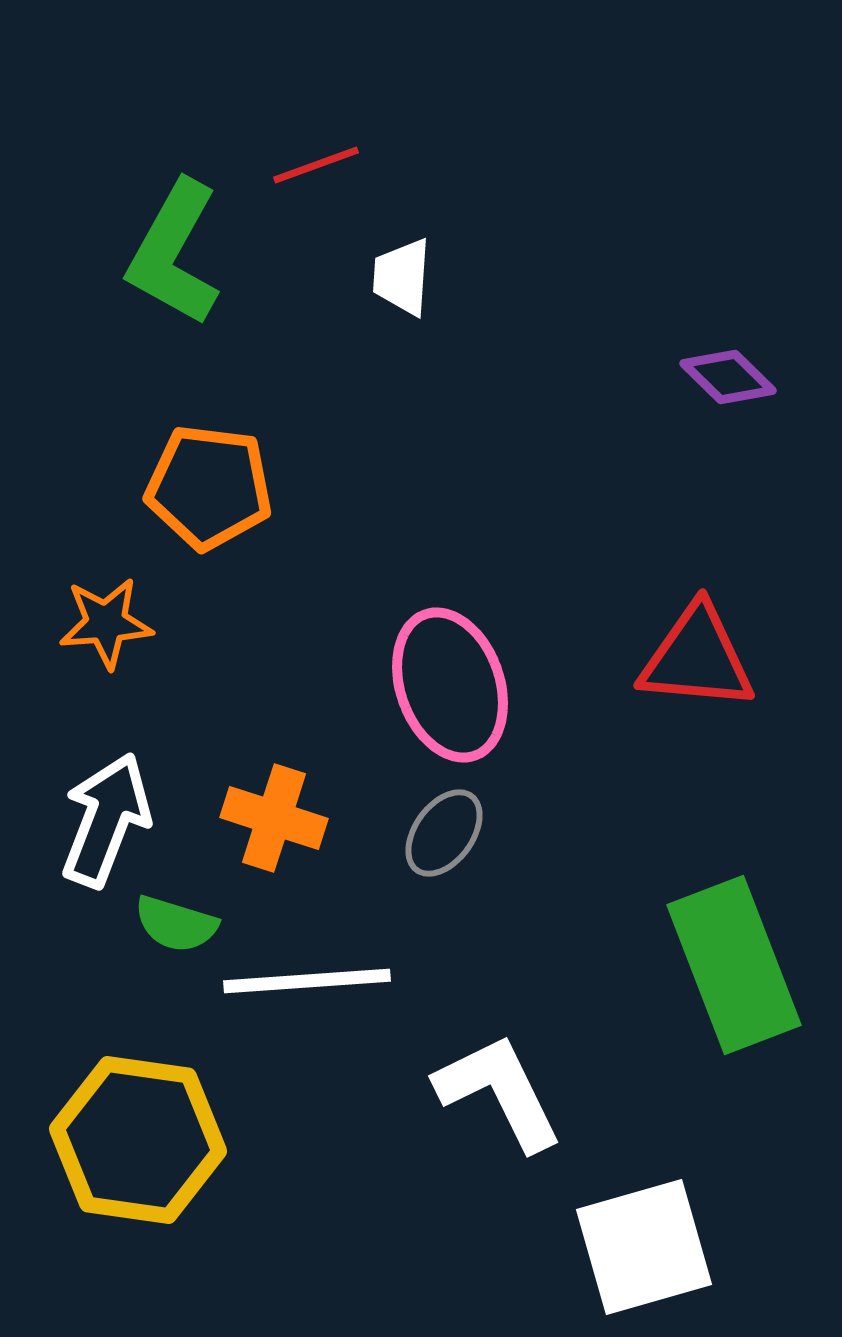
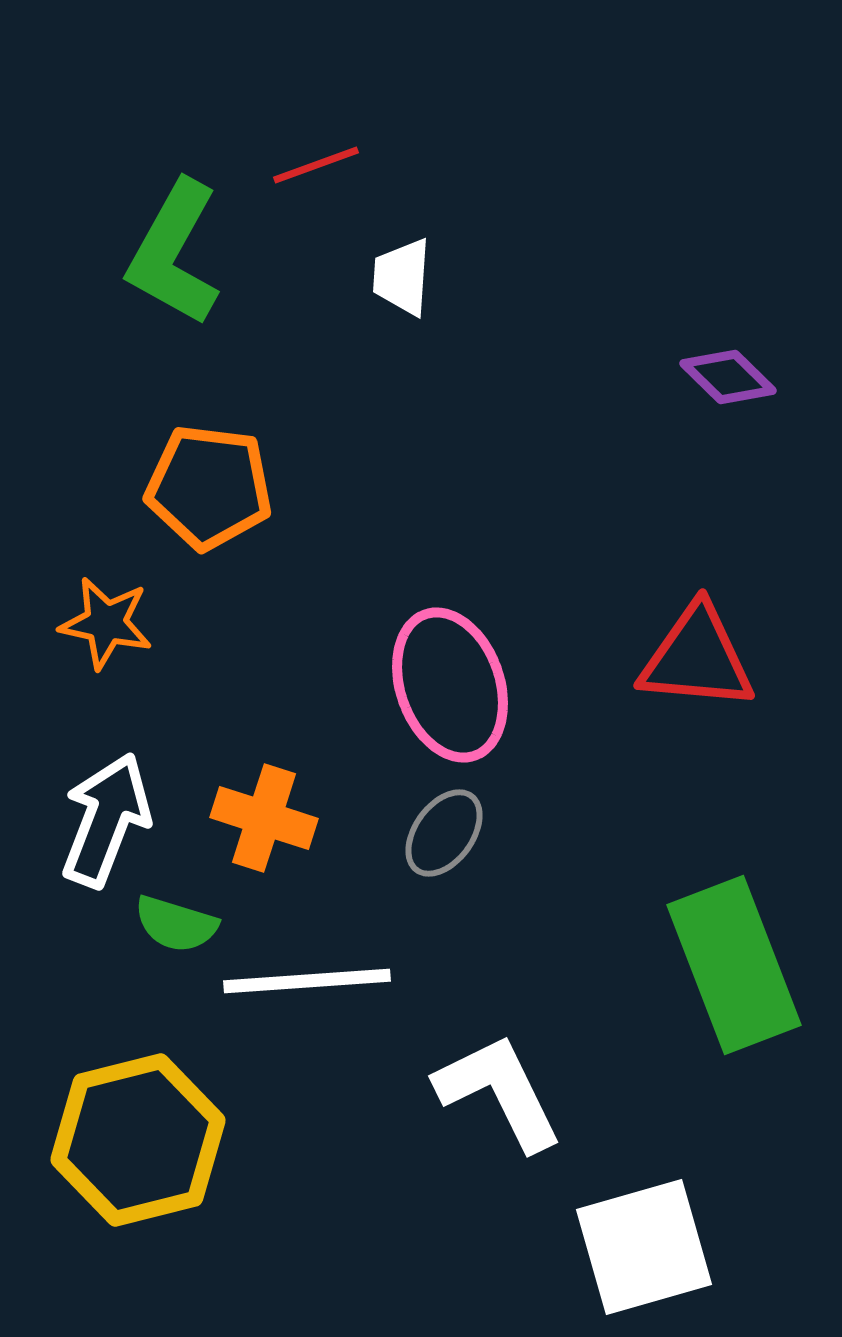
orange star: rotated 16 degrees clockwise
orange cross: moved 10 px left
yellow hexagon: rotated 22 degrees counterclockwise
